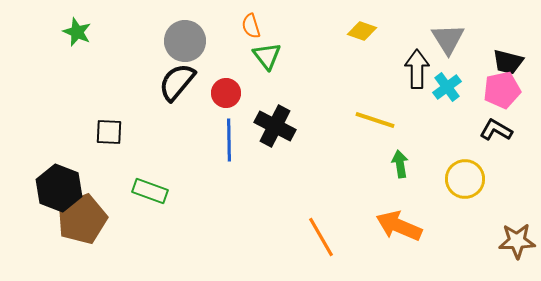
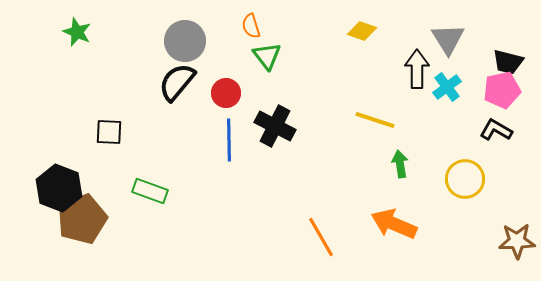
orange arrow: moved 5 px left, 2 px up
